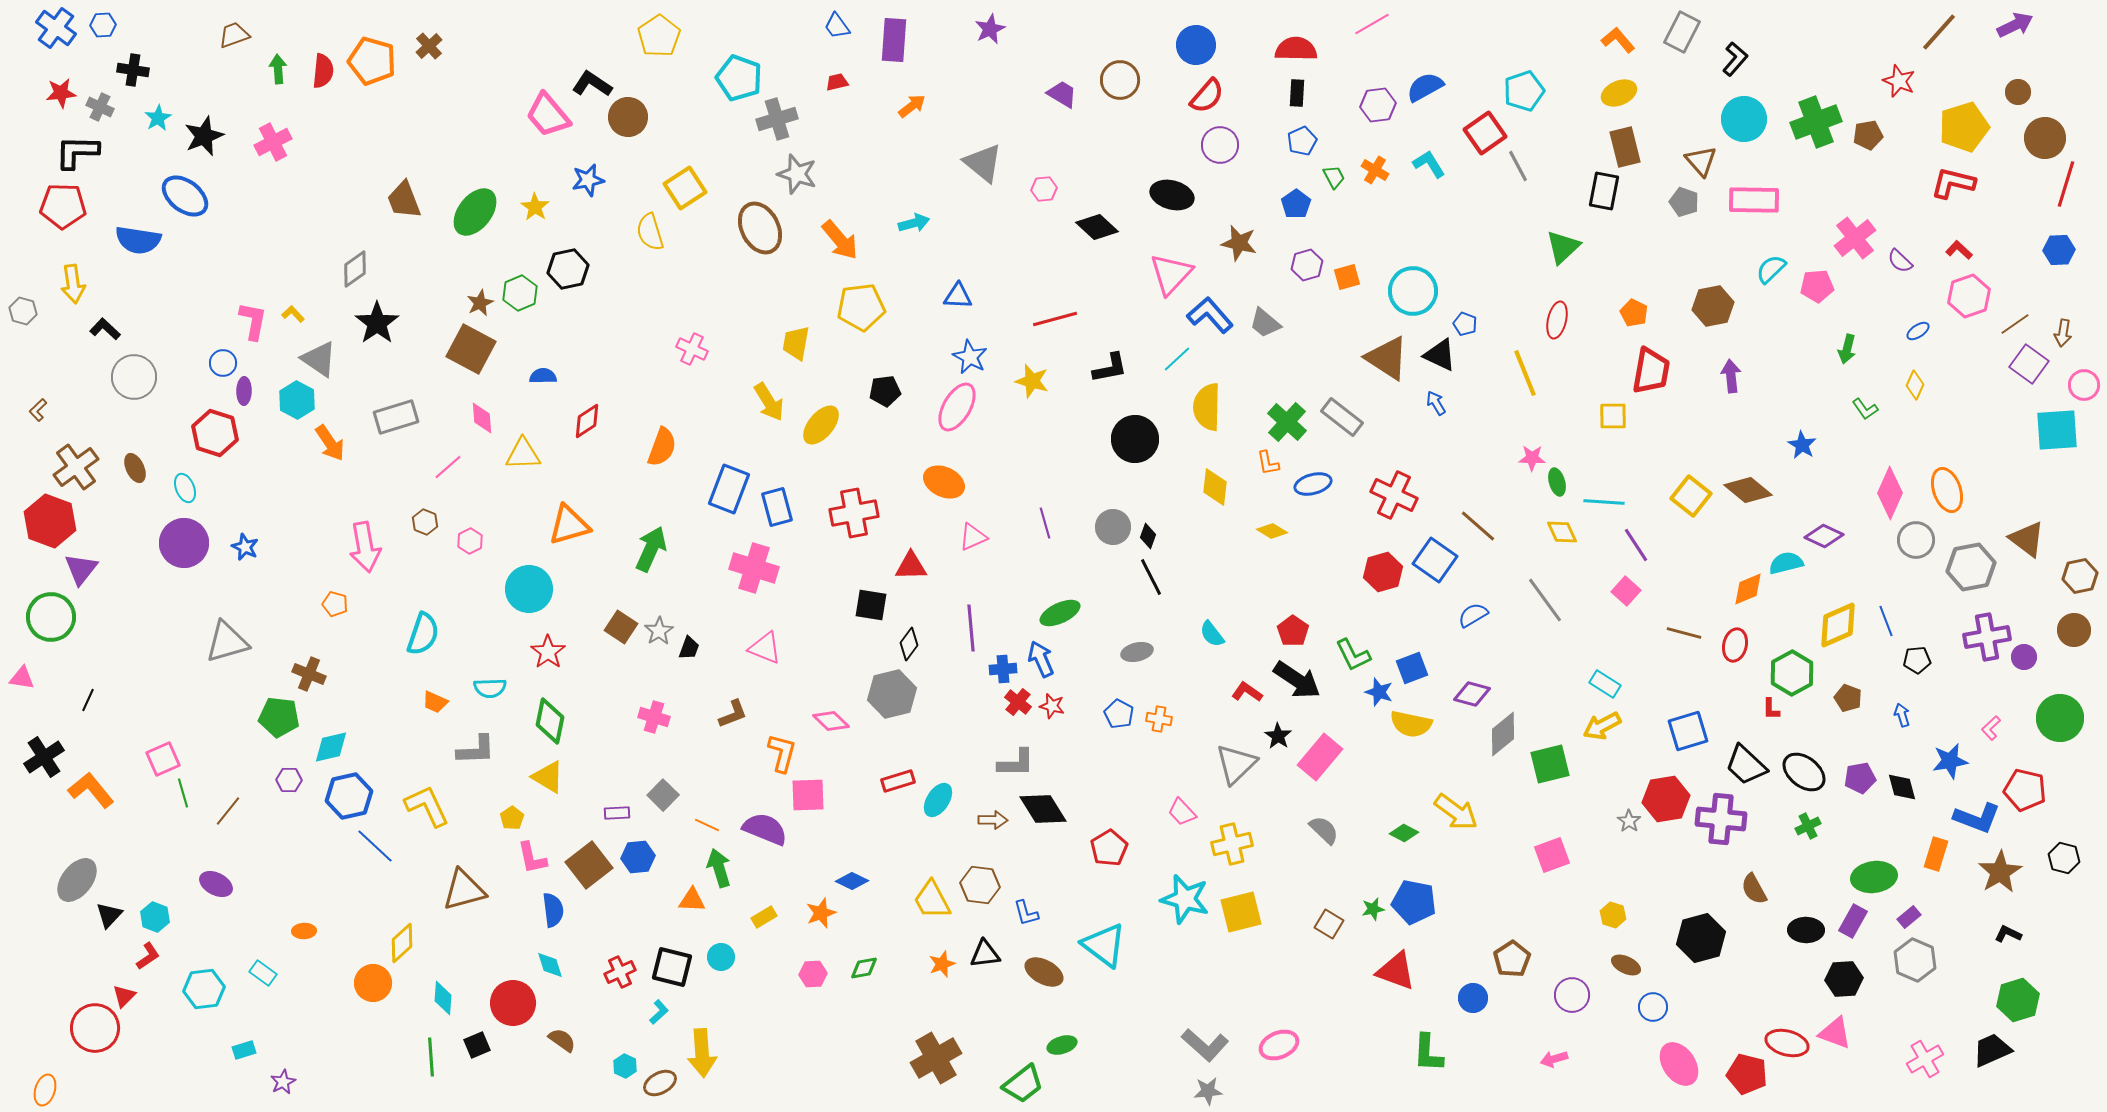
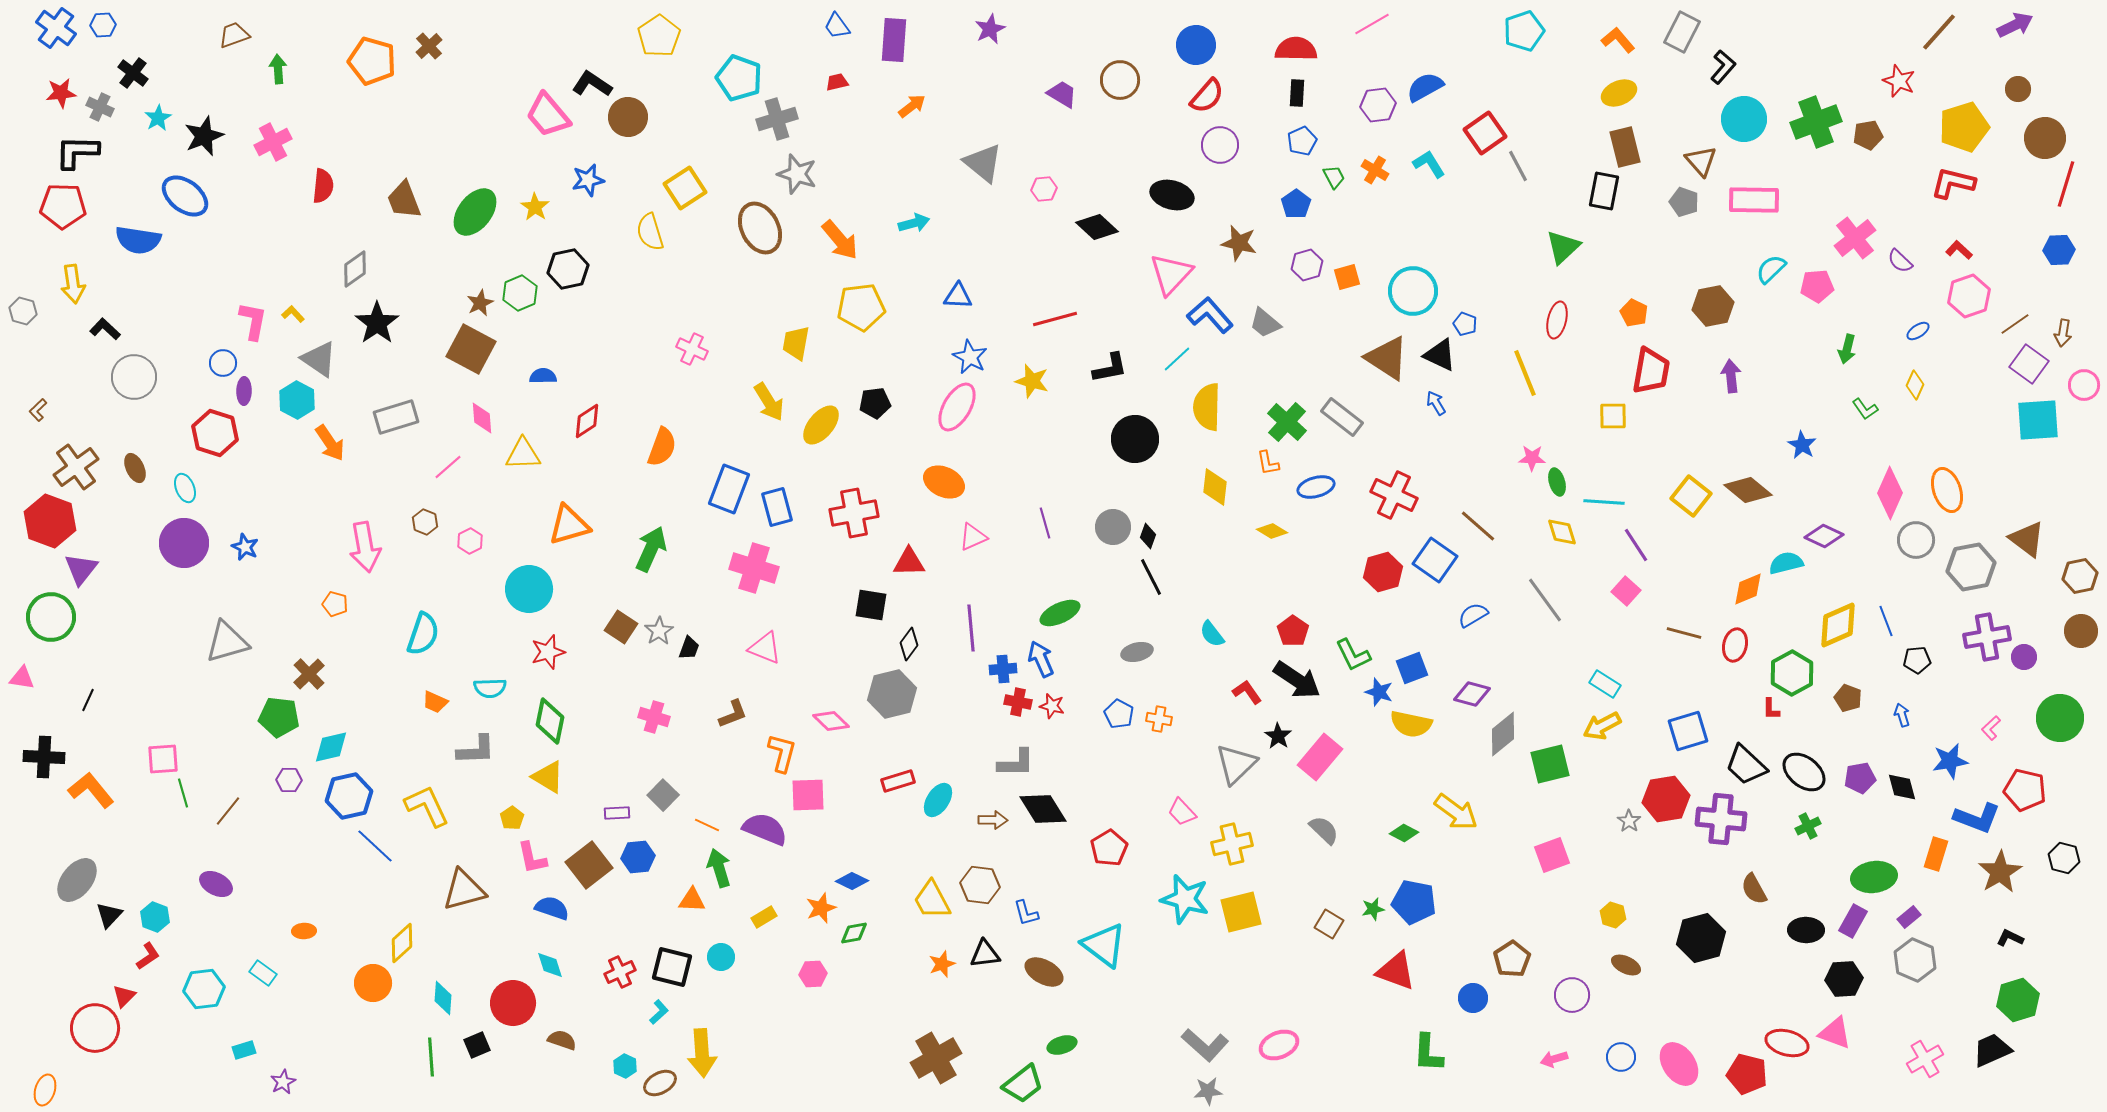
black L-shape at (1735, 59): moved 12 px left, 8 px down
black cross at (133, 70): moved 3 px down; rotated 28 degrees clockwise
red semicircle at (323, 71): moved 115 px down
cyan pentagon at (1524, 91): moved 60 px up
brown circle at (2018, 92): moved 3 px up
black pentagon at (885, 391): moved 10 px left, 12 px down
cyan square at (2057, 430): moved 19 px left, 10 px up
blue ellipse at (1313, 484): moved 3 px right, 3 px down
yellow diamond at (1562, 532): rotated 8 degrees clockwise
red triangle at (911, 566): moved 2 px left, 4 px up
brown circle at (2074, 630): moved 7 px right, 1 px down
red star at (548, 652): rotated 20 degrees clockwise
brown cross at (309, 674): rotated 24 degrees clockwise
red L-shape at (1247, 692): rotated 20 degrees clockwise
red cross at (1018, 702): rotated 28 degrees counterclockwise
black cross at (44, 757): rotated 36 degrees clockwise
pink square at (163, 759): rotated 20 degrees clockwise
blue semicircle at (553, 910): moved 1 px left, 2 px up; rotated 64 degrees counterclockwise
orange star at (821, 913): moved 5 px up
black L-shape at (2008, 934): moved 2 px right, 4 px down
green diamond at (864, 968): moved 10 px left, 35 px up
blue circle at (1653, 1007): moved 32 px left, 50 px down
brown semicircle at (562, 1040): rotated 16 degrees counterclockwise
